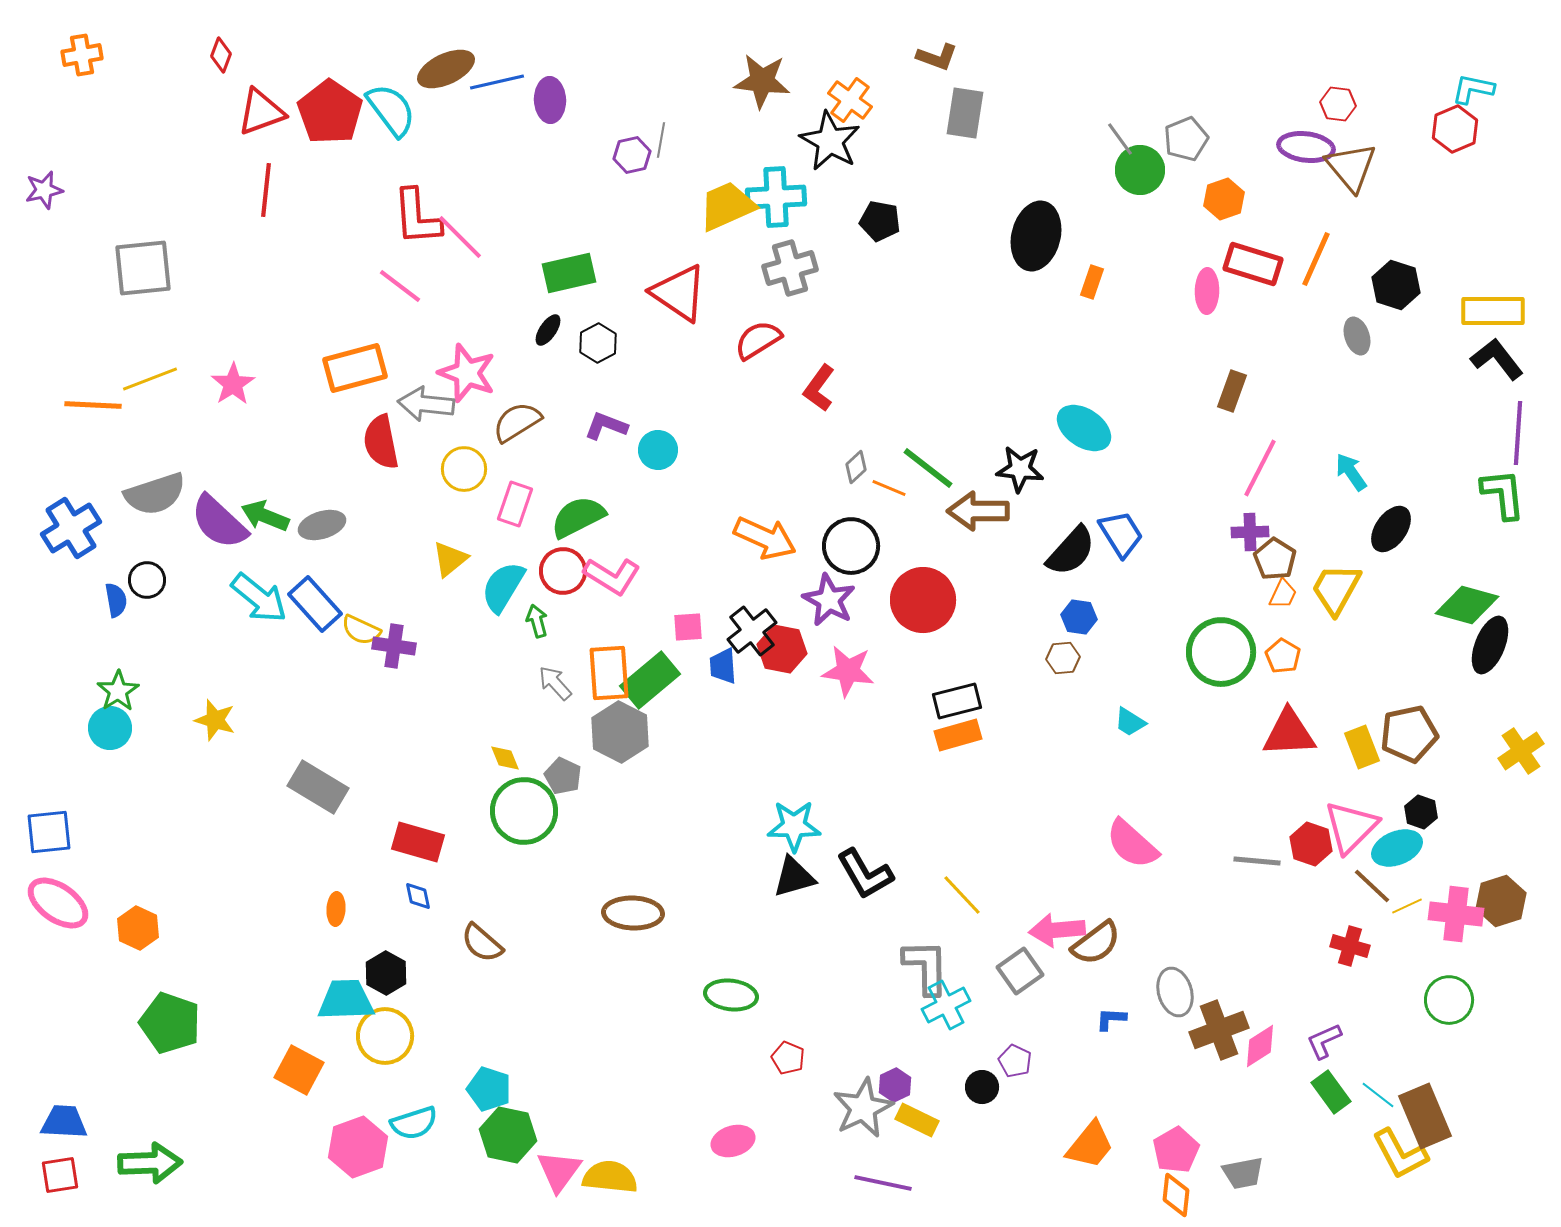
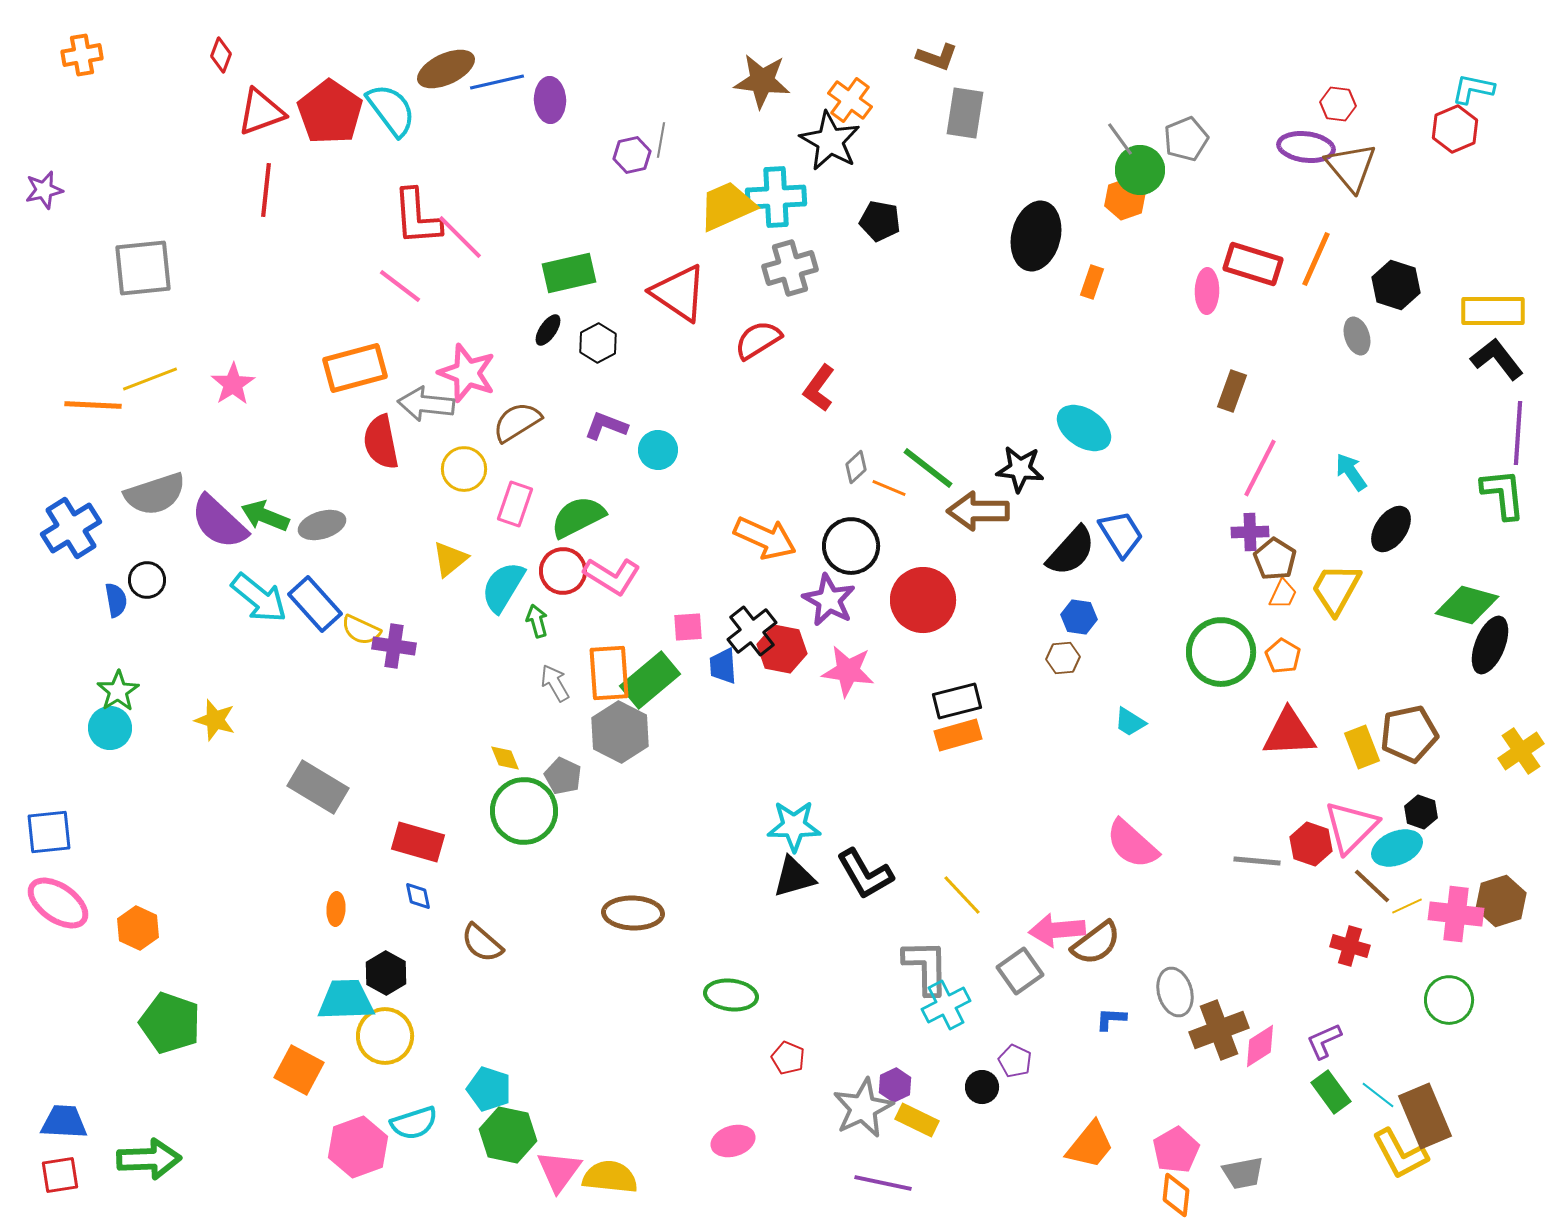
orange hexagon at (1224, 199): moved 99 px left
gray arrow at (555, 683): rotated 12 degrees clockwise
green arrow at (150, 1163): moved 1 px left, 4 px up
